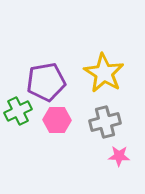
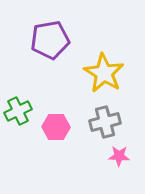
purple pentagon: moved 4 px right, 42 px up
pink hexagon: moved 1 px left, 7 px down
